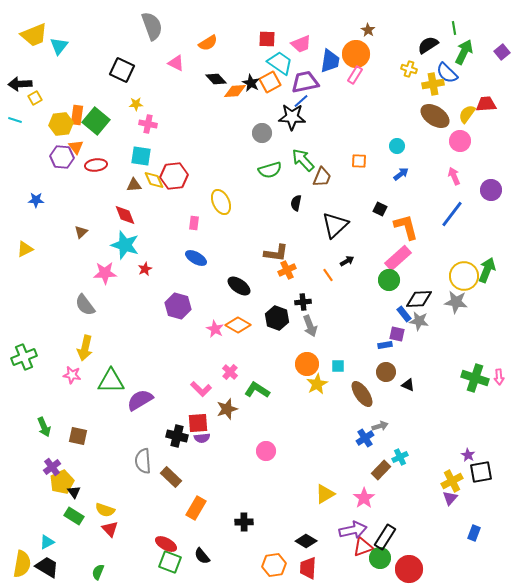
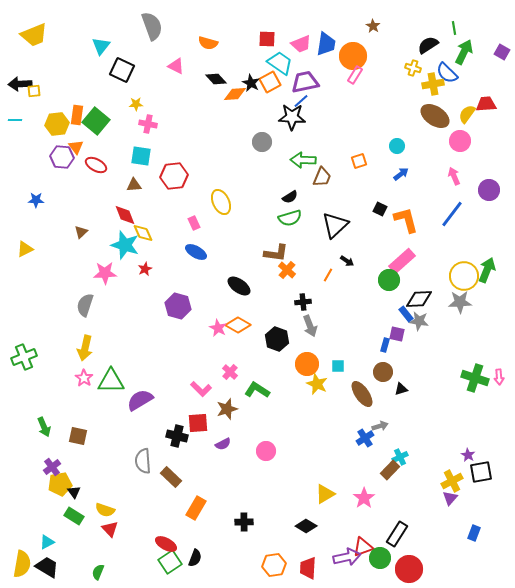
brown star at (368, 30): moved 5 px right, 4 px up
orange semicircle at (208, 43): rotated 48 degrees clockwise
cyan triangle at (59, 46): moved 42 px right
purple square at (502, 52): rotated 21 degrees counterclockwise
orange circle at (356, 54): moved 3 px left, 2 px down
blue trapezoid at (330, 61): moved 4 px left, 17 px up
pink triangle at (176, 63): moved 3 px down
yellow cross at (409, 69): moved 4 px right, 1 px up
orange diamond at (235, 91): moved 3 px down
yellow square at (35, 98): moved 1 px left, 7 px up; rotated 24 degrees clockwise
cyan line at (15, 120): rotated 16 degrees counterclockwise
yellow hexagon at (61, 124): moved 4 px left
gray circle at (262, 133): moved 9 px down
green arrow at (303, 160): rotated 45 degrees counterclockwise
orange square at (359, 161): rotated 21 degrees counterclockwise
red ellipse at (96, 165): rotated 35 degrees clockwise
green semicircle at (270, 170): moved 20 px right, 48 px down
yellow diamond at (154, 180): moved 11 px left, 53 px down
purple circle at (491, 190): moved 2 px left
black semicircle at (296, 203): moved 6 px left, 6 px up; rotated 133 degrees counterclockwise
pink rectangle at (194, 223): rotated 32 degrees counterclockwise
orange L-shape at (406, 227): moved 7 px up
blue ellipse at (196, 258): moved 6 px up
pink rectangle at (398, 258): moved 4 px right, 3 px down
black arrow at (347, 261): rotated 64 degrees clockwise
orange cross at (287, 270): rotated 24 degrees counterclockwise
orange line at (328, 275): rotated 64 degrees clockwise
gray star at (456, 302): moved 4 px right; rotated 10 degrees counterclockwise
gray semicircle at (85, 305): rotated 55 degrees clockwise
blue rectangle at (404, 314): moved 2 px right
black hexagon at (277, 318): moved 21 px down
pink star at (215, 329): moved 3 px right, 1 px up
blue rectangle at (385, 345): rotated 64 degrees counterclockwise
brown circle at (386, 372): moved 3 px left
pink star at (72, 375): moved 12 px right, 3 px down; rotated 24 degrees clockwise
yellow star at (317, 384): rotated 20 degrees counterclockwise
black triangle at (408, 385): moved 7 px left, 4 px down; rotated 40 degrees counterclockwise
purple semicircle at (202, 438): moved 21 px right, 6 px down; rotated 21 degrees counterclockwise
brown rectangle at (381, 470): moved 9 px right
yellow pentagon at (62, 482): moved 2 px left, 2 px down; rotated 15 degrees clockwise
purple arrow at (353, 530): moved 6 px left, 27 px down
black rectangle at (385, 537): moved 12 px right, 3 px up
black diamond at (306, 541): moved 15 px up
black semicircle at (202, 556): moved 7 px left, 2 px down; rotated 120 degrees counterclockwise
green square at (170, 562): rotated 35 degrees clockwise
